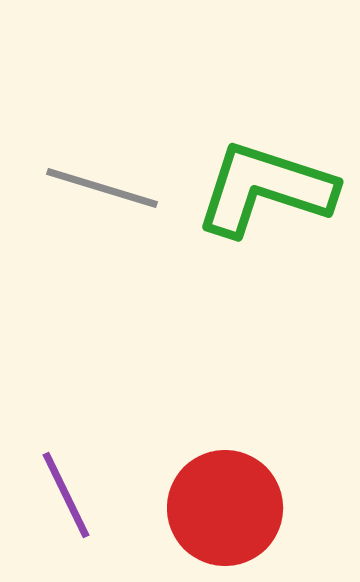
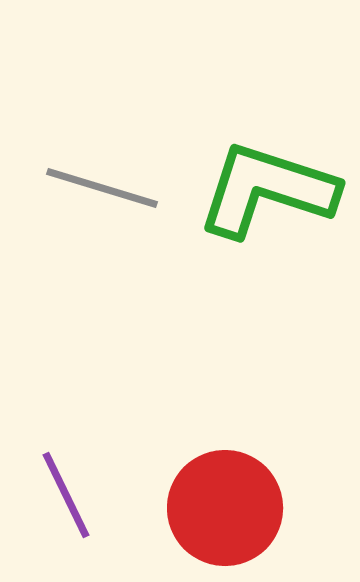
green L-shape: moved 2 px right, 1 px down
